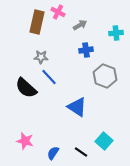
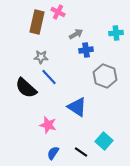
gray arrow: moved 4 px left, 9 px down
pink star: moved 23 px right, 16 px up
